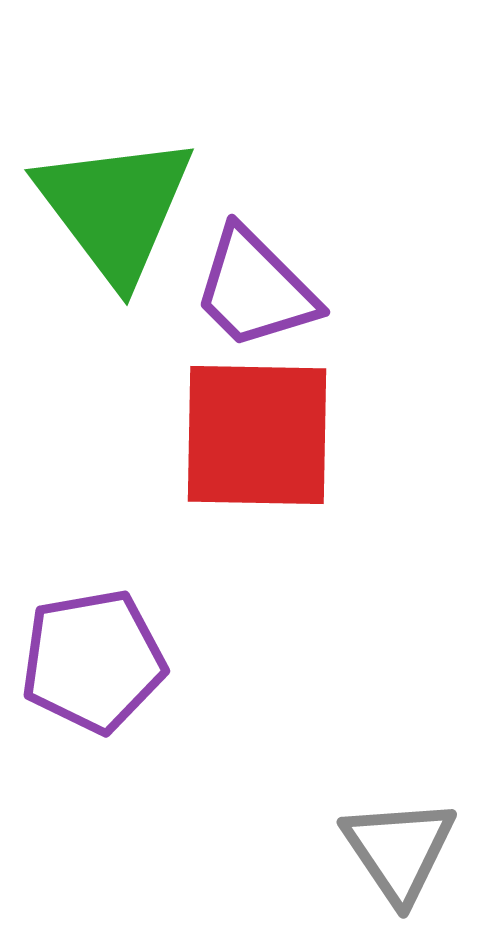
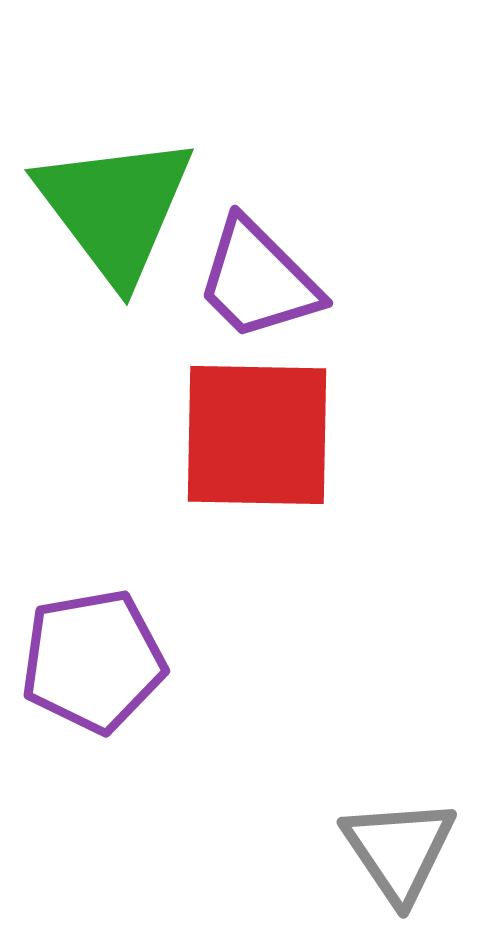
purple trapezoid: moved 3 px right, 9 px up
